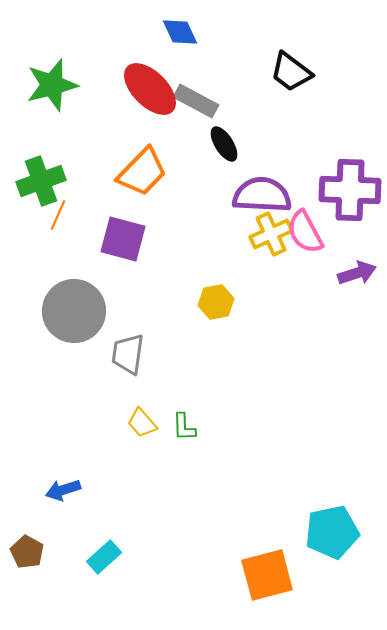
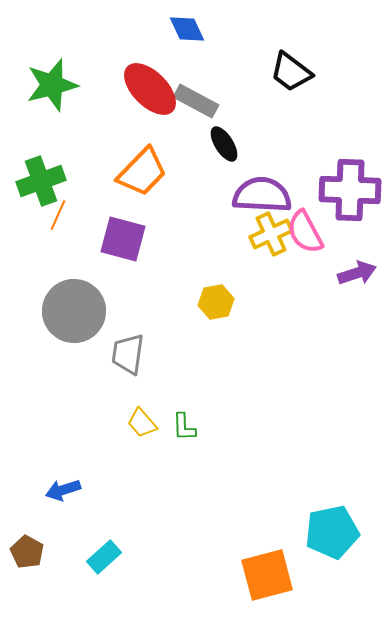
blue diamond: moved 7 px right, 3 px up
